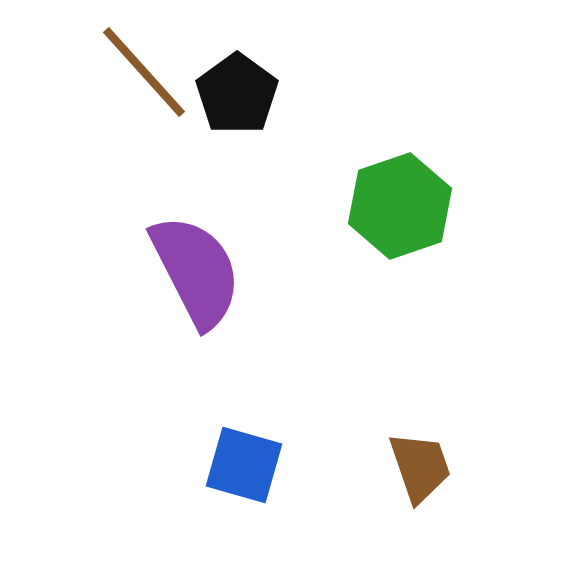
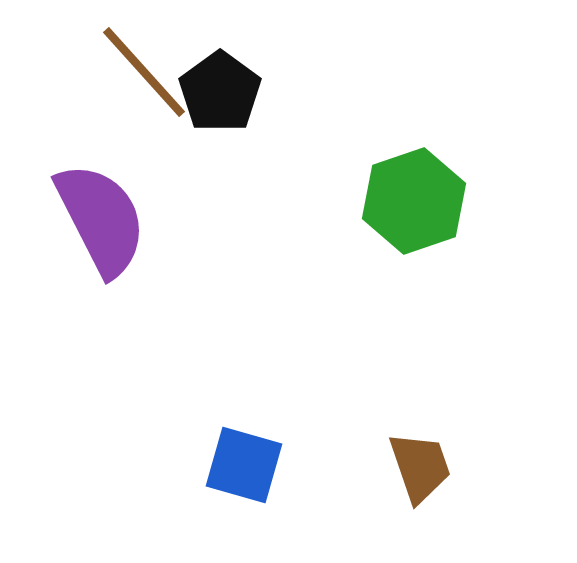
black pentagon: moved 17 px left, 2 px up
green hexagon: moved 14 px right, 5 px up
purple semicircle: moved 95 px left, 52 px up
